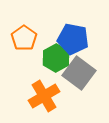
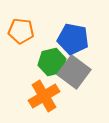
orange pentagon: moved 3 px left, 7 px up; rotated 30 degrees counterclockwise
green hexagon: moved 4 px left, 4 px down; rotated 16 degrees clockwise
gray square: moved 5 px left, 1 px up
